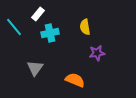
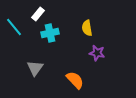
yellow semicircle: moved 2 px right, 1 px down
purple star: rotated 21 degrees clockwise
orange semicircle: rotated 24 degrees clockwise
